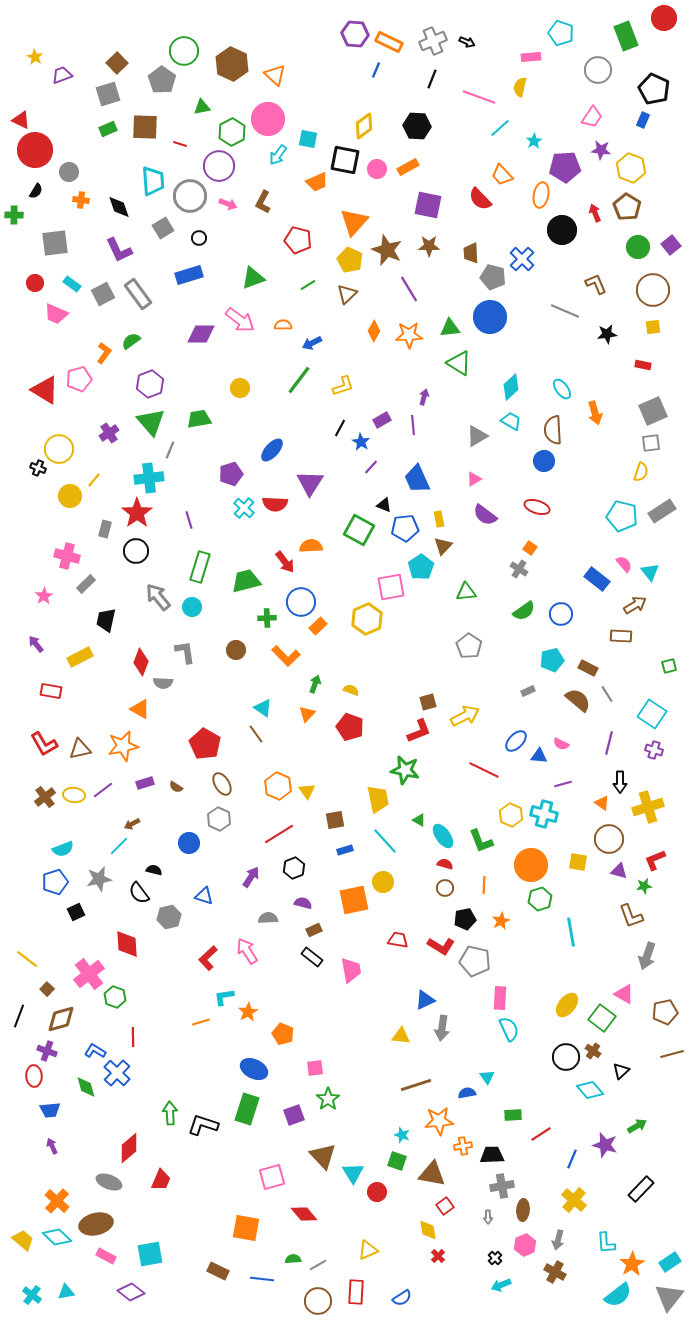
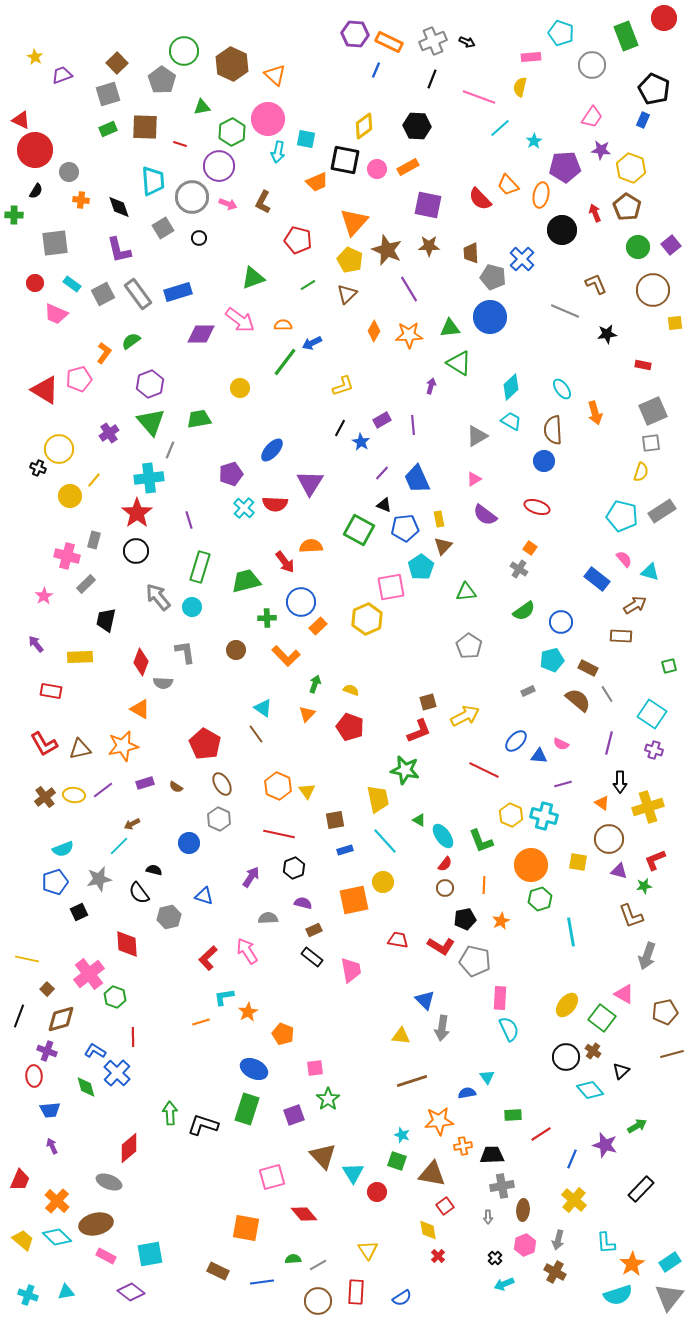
gray circle at (598, 70): moved 6 px left, 5 px up
cyan square at (308, 139): moved 2 px left
cyan arrow at (278, 155): moved 3 px up; rotated 25 degrees counterclockwise
orange trapezoid at (502, 175): moved 6 px right, 10 px down
gray circle at (190, 196): moved 2 px right, 1 px down
purple L-shape at (119, 250): rotated 12 degrees clockwise
blue rectangle at (189, 275): moved 11 px left, 17 px down
yellow square at (653, 327): moved 22 px right, 4 px up
green line at (299, 380): moved 14 px left, 18 px up
purple arrow at (424, 397): moved 7 px right, 11 px up
purple line at (371, 467): moved 11 px right, 6 px down
gray rectangle at (105, 529): moved 11 px left, 11 px down
pink semicircle at (624, 564): moved 5 px up
cyan triangle at (650, 572): rotated 36 degrees counterclockwise
blue circle at (561, 614): moved 8 px down
yellow rectangle at (80, 657): rotated 25 degrees clockwise
cyan cross at (544, 814): moved 2 px down
red line at (279, 834): rotated 44 degrees clockwise
red semicircle at (445, 864): rotated 112 degrees clockwise
black square at (76, 912): moved 3 px right
yellow line at (27, 959): rotated 25 degrees counterclockwise
blue triangle at (425, 1000): rotated 50 degrees counterclockwise
brown line at (416, 1085): moved 4 px left, 4 px up
red trapezoid at (161, 1180): moved 141 px left
yellow triangle at (368, 1250): rotated 40 degrees counterclockwise
blue line at (262, 1279): moved 3 px down; rotated 15 degrees counterclockwise
cyan arrow at (501, 1285): moved 3 px right, 1 px up
cyan cross at (32, 1295): moved 4 px left; rotated 18 degrees counterclockwise
cyan semicircle at (618, 1295): rotated 20 degrees clockwise
